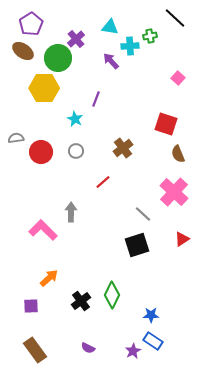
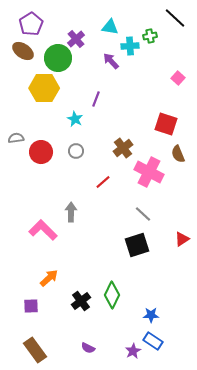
pink cross: moved 25 px left, 20 px up; rotated 16 degrees counterclockwise
